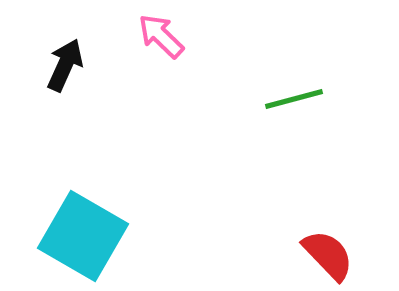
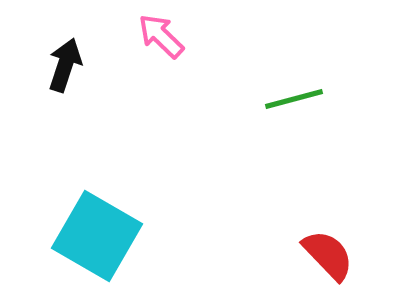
black arrow: rotated 6 degrees counterclockwise
cyan square: moved 14 px right
